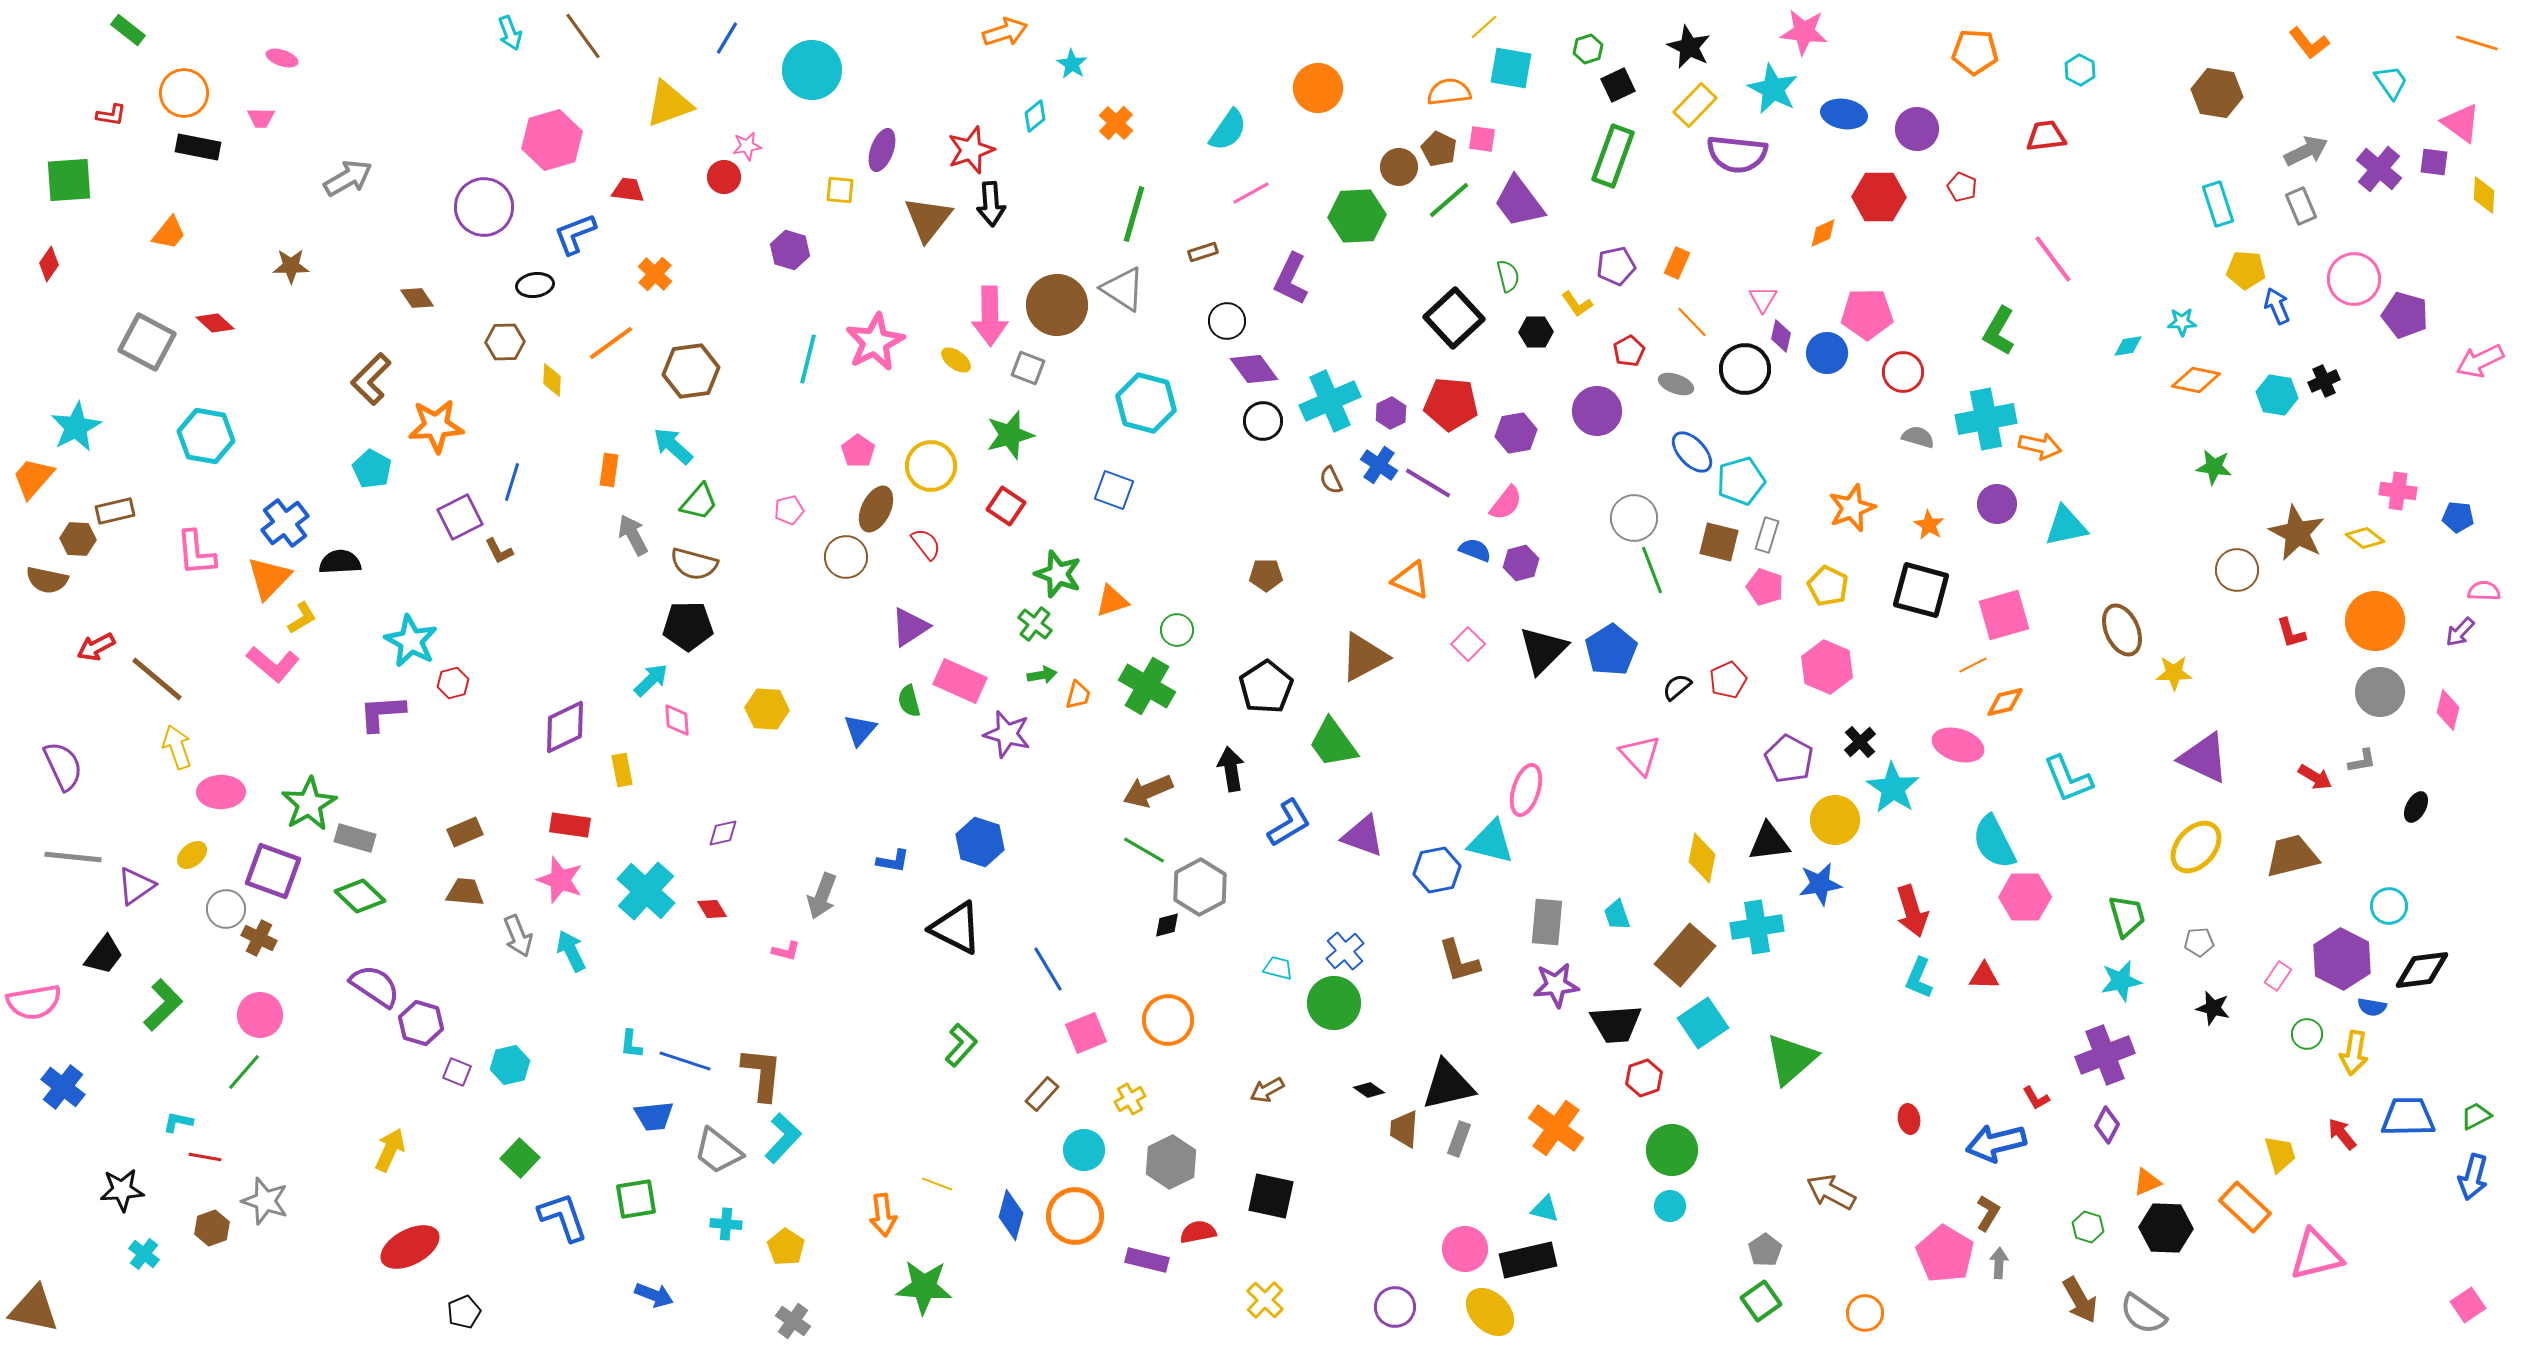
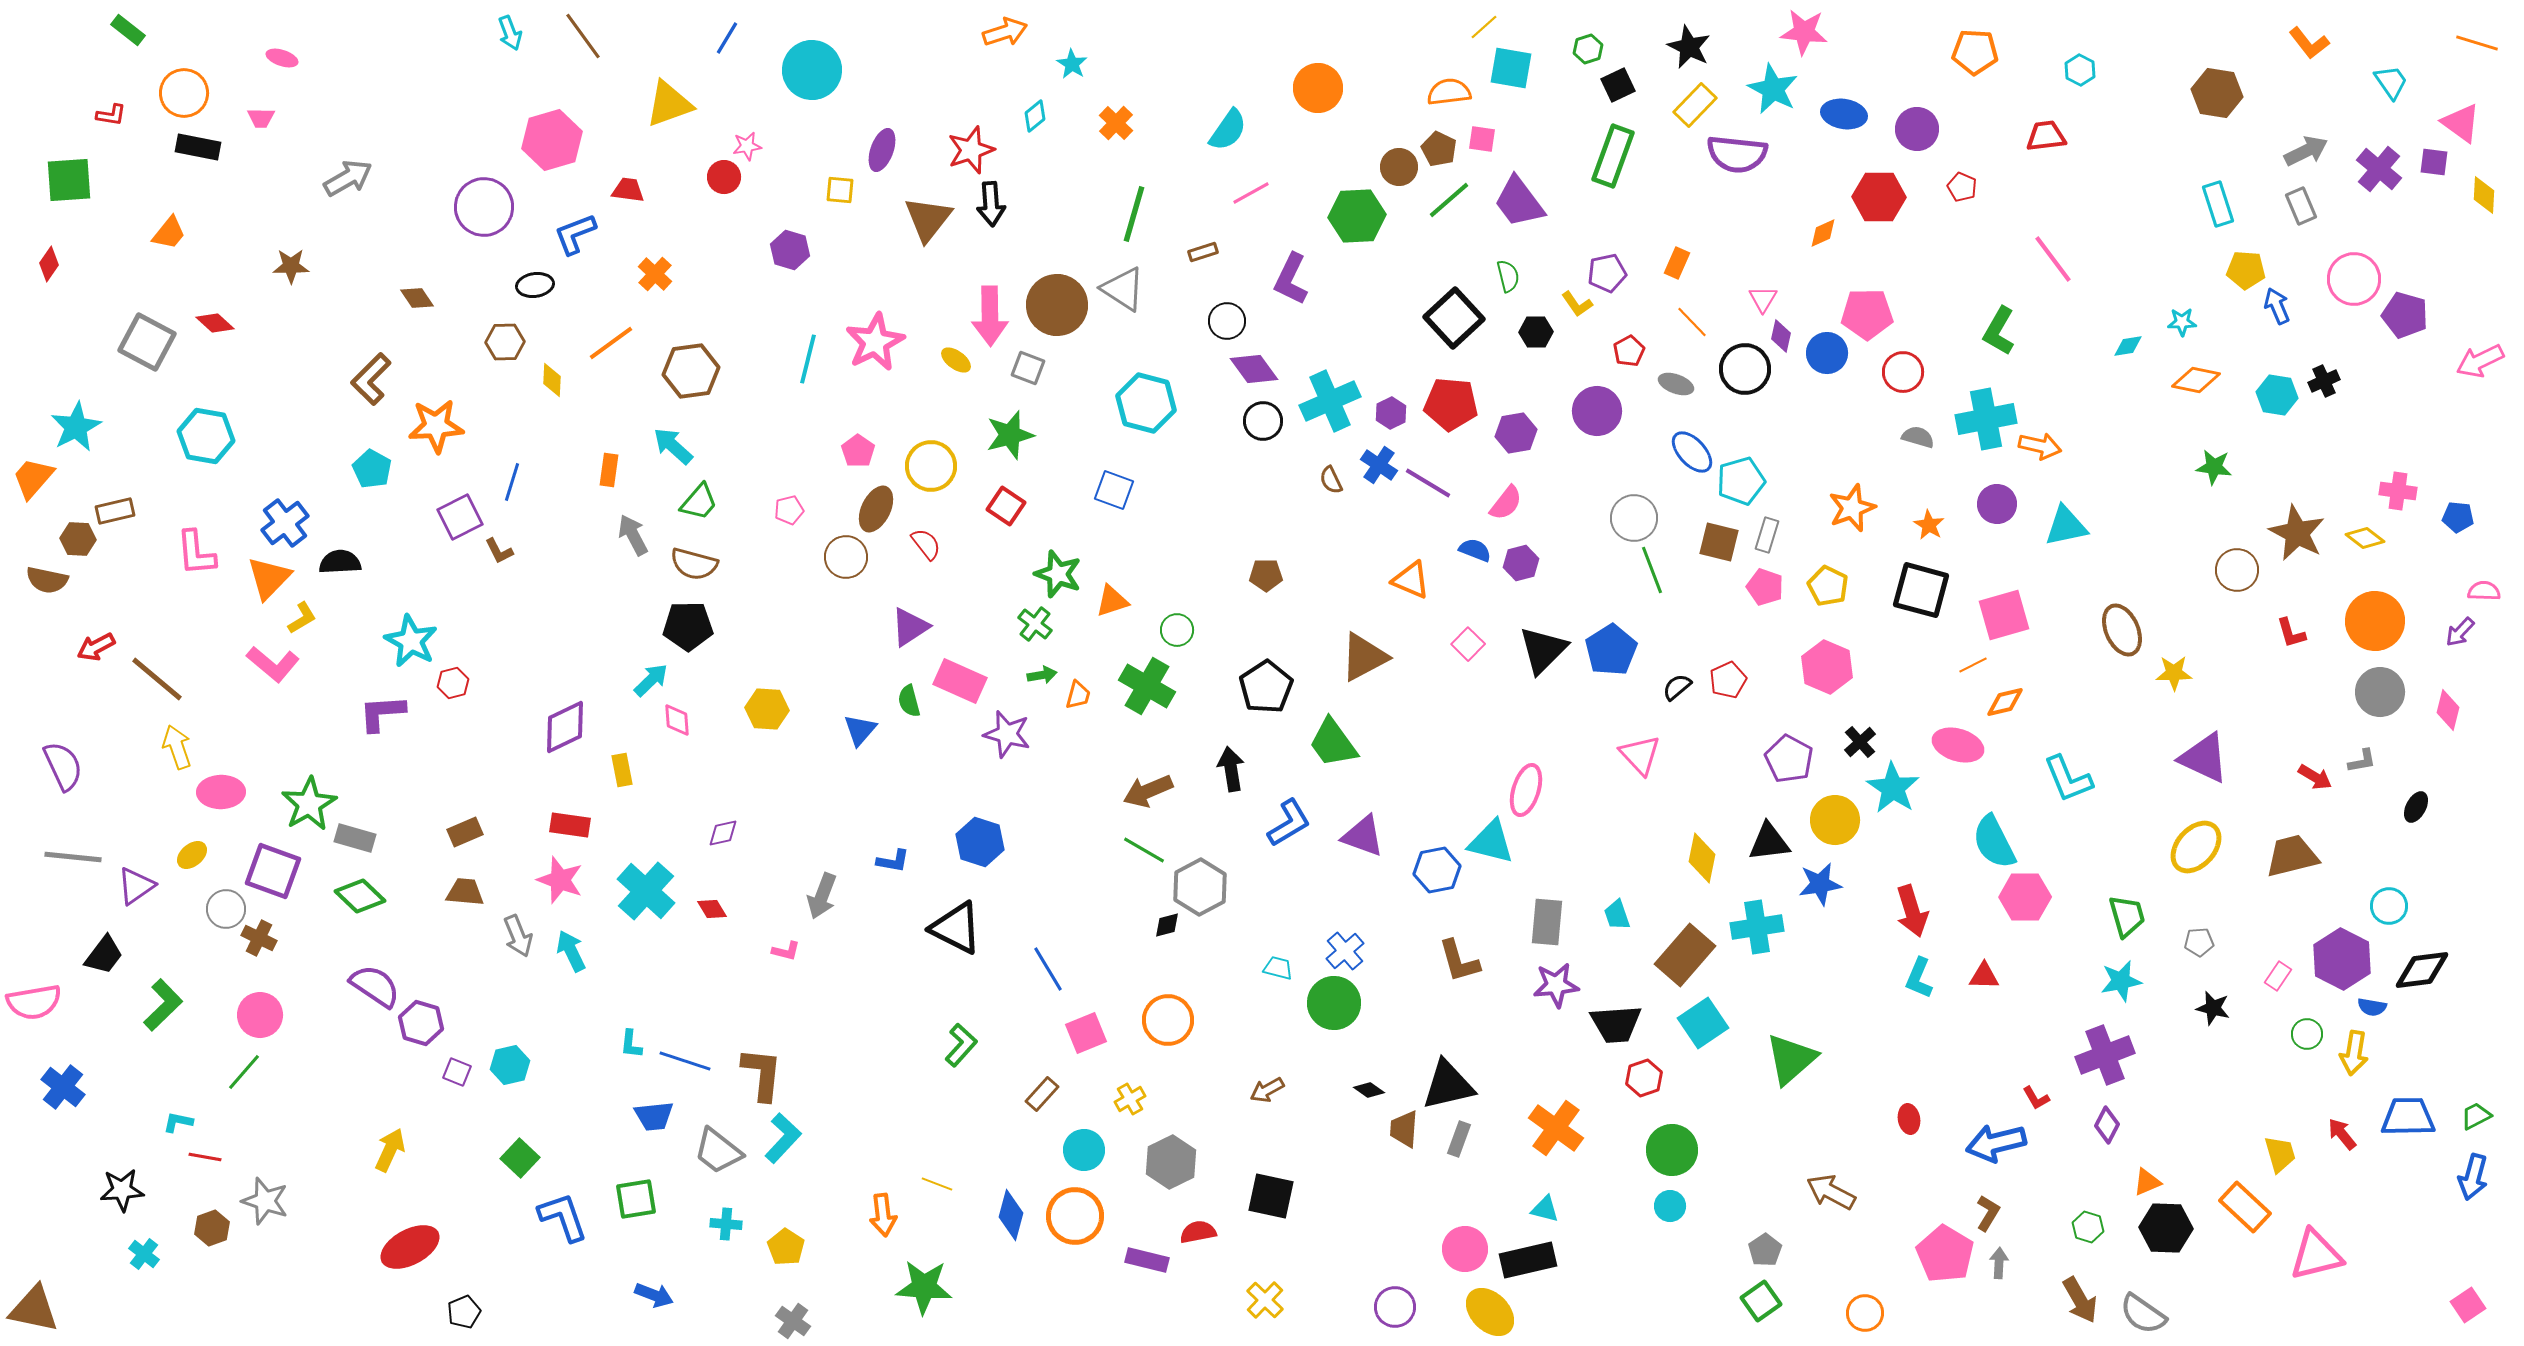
purple pentagon at (1616, 266): moved 9 px left, 7 px down
